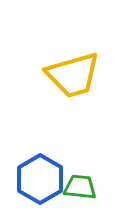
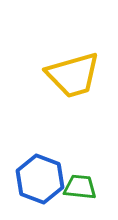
blue hexagon: rotated 9 degrees counterclockwise
